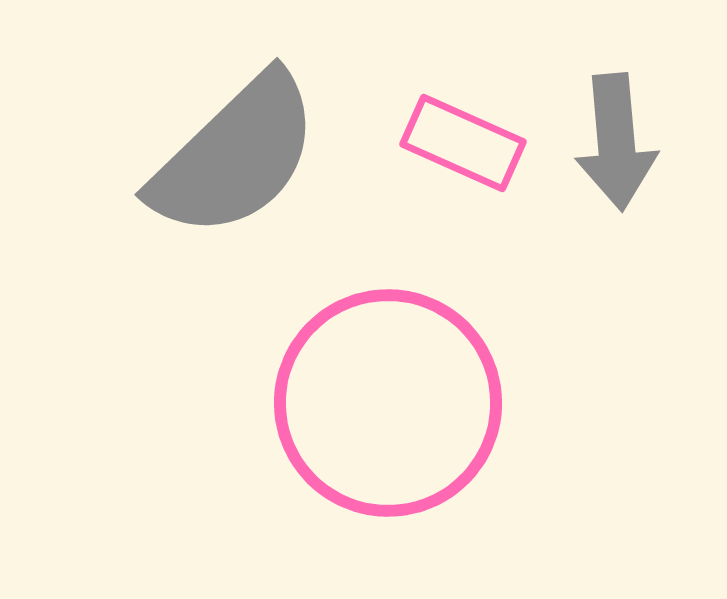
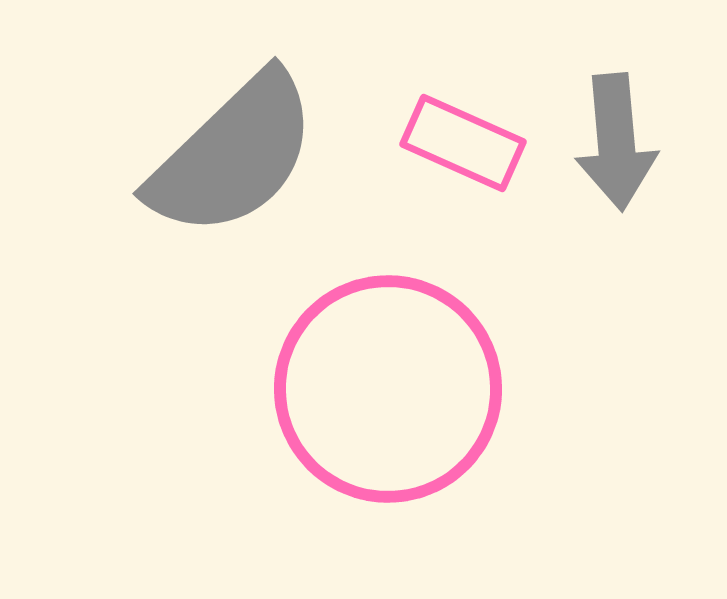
gray semicircle: moved 2 px left, 1 px up
pink circle: moved 14 px up
